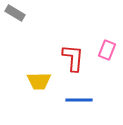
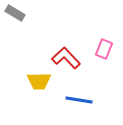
pink rectangle: moved 3 px left, 1 px up
red L-shape: moved 7 px left; rotated 48 degrees counterclockwise
blue line: rotated 8 degrees clockwise
